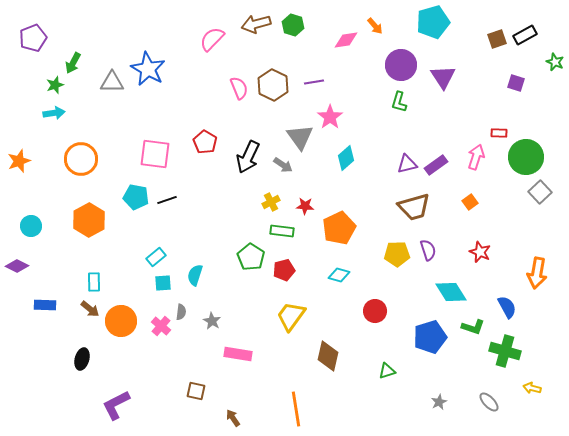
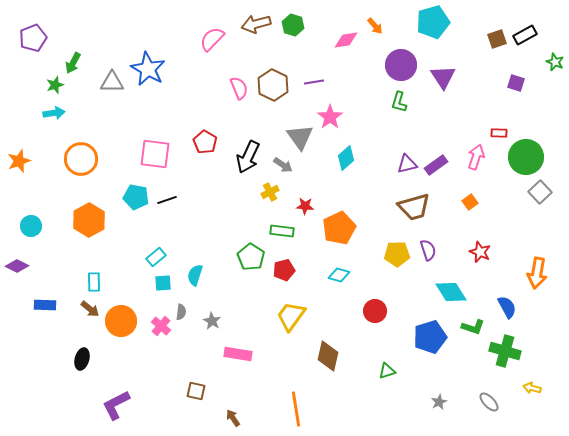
yellow cross at (271, 202): moved 1 px left, 10 px up
